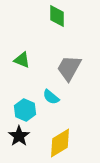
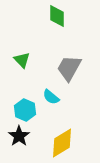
green triangle: rotated 24 degrees clockwise
yellow diamond: moved 2 px right
